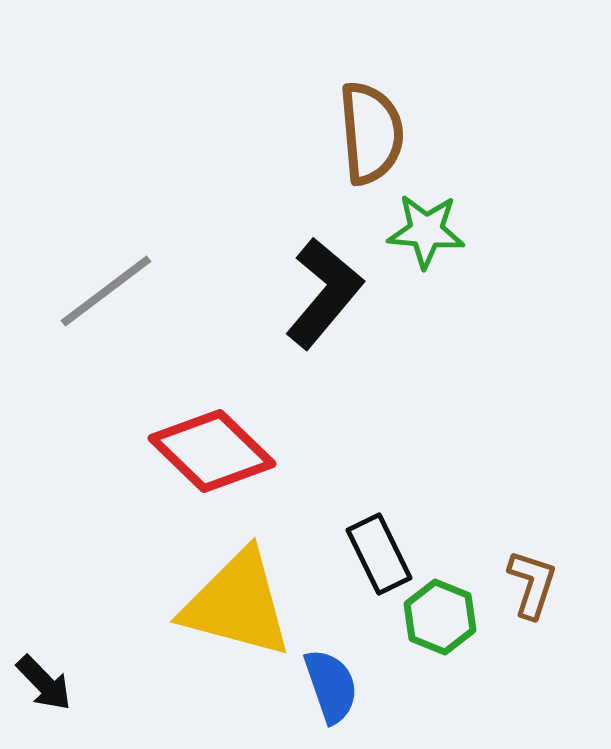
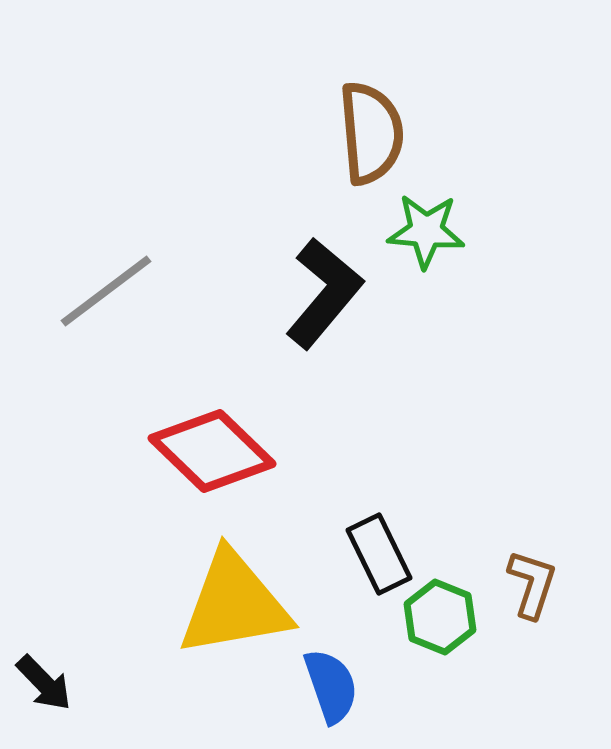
yellow triangle: moved 3 px left; rotated 25 degrees counterclockwise
